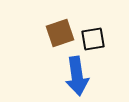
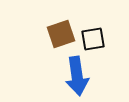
brown square: moved 1 px right, 1 px down
